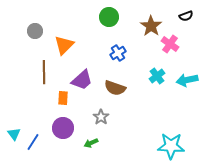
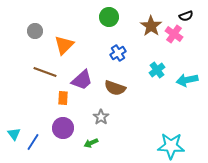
pink cross: moved 4 px right, 10 px up
brown line: moved 1 px right; rotated 70 degrees counterclockwise
cyan cross: moved 6 px up
